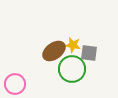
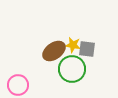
gray square: moved 2 px left, 4 px up
pink circle: moved 3 px right, 1 px down
